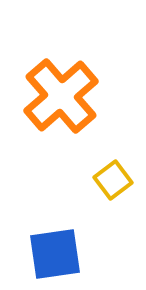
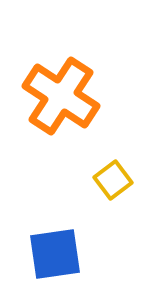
orange cross: rotated 16 degrees counterclockwise
